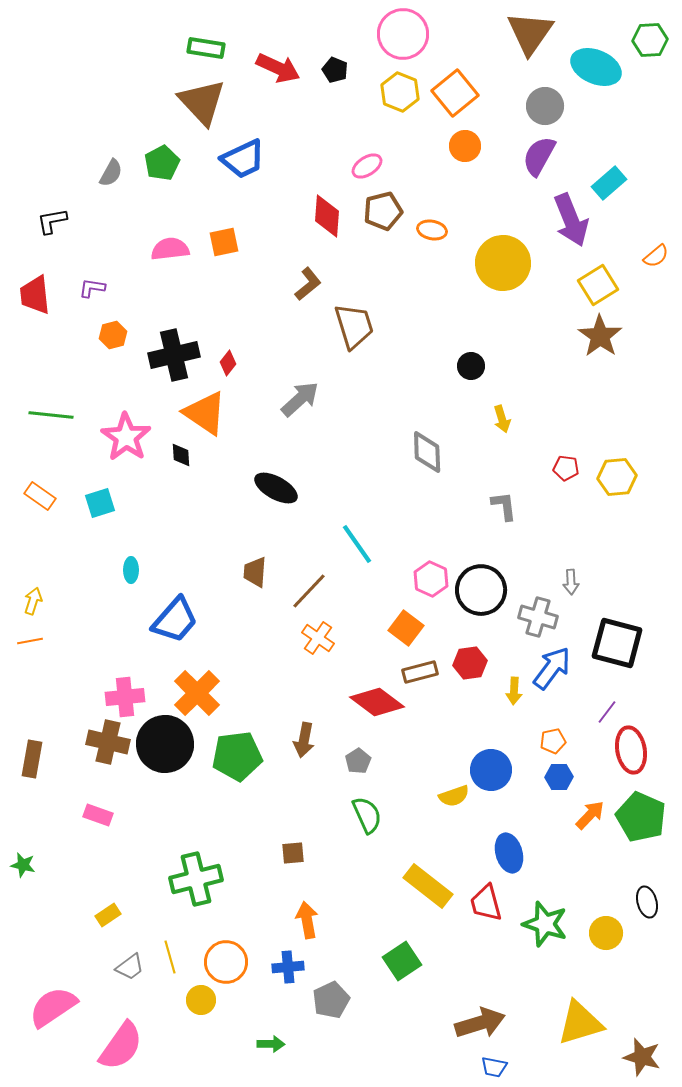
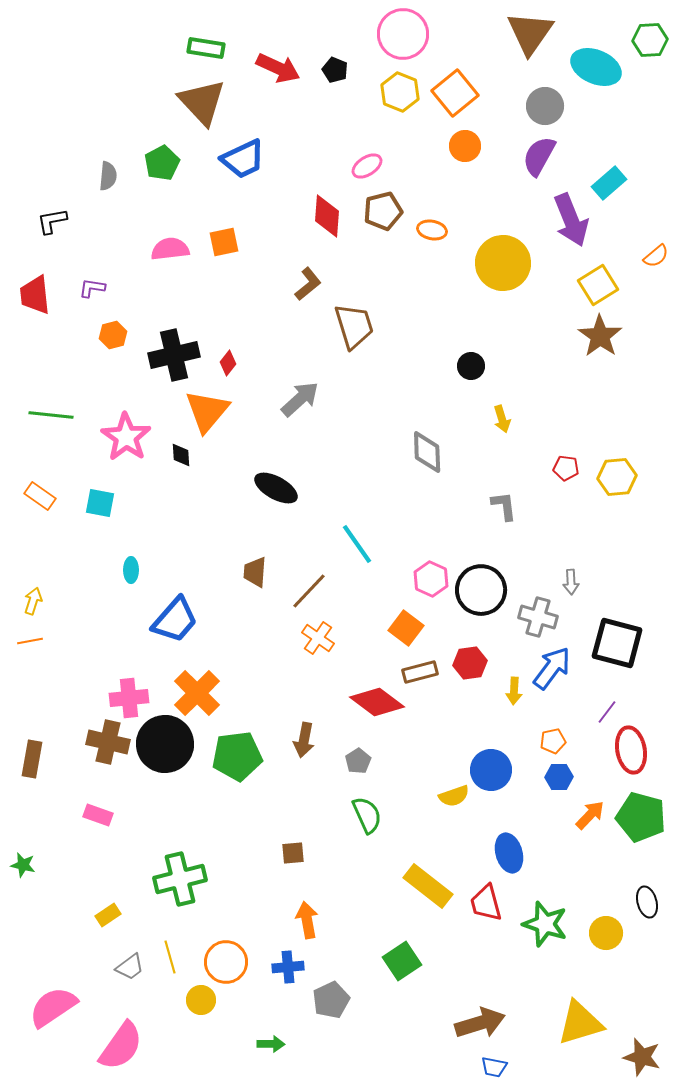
gray semicircle at (111, 173): moved 3 px left, 3 px down; rotated 24 degrees counterclockwise
orange triangle at (205, 413): moved 2 px right, 2 px up; rotated 36 degrees clockwise
cyan square at (100, 503): rotated 28 degrees clockwise
pink cross at (125, 697): moved 4 px right, 1 px down
green pentagon at (641, 817): rotated 9 degrees counterclockwise
green cross at (196, 879): moved 16 px left
